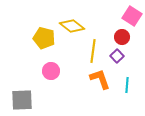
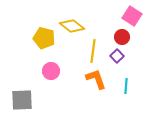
orange L-shape: moved 4 px left
cyan line: moved 1 px left, 1 px down
